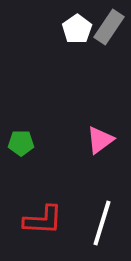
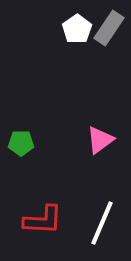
gray rectangle: moved 1 px down
white line: rotated 6 degrees clockwise
